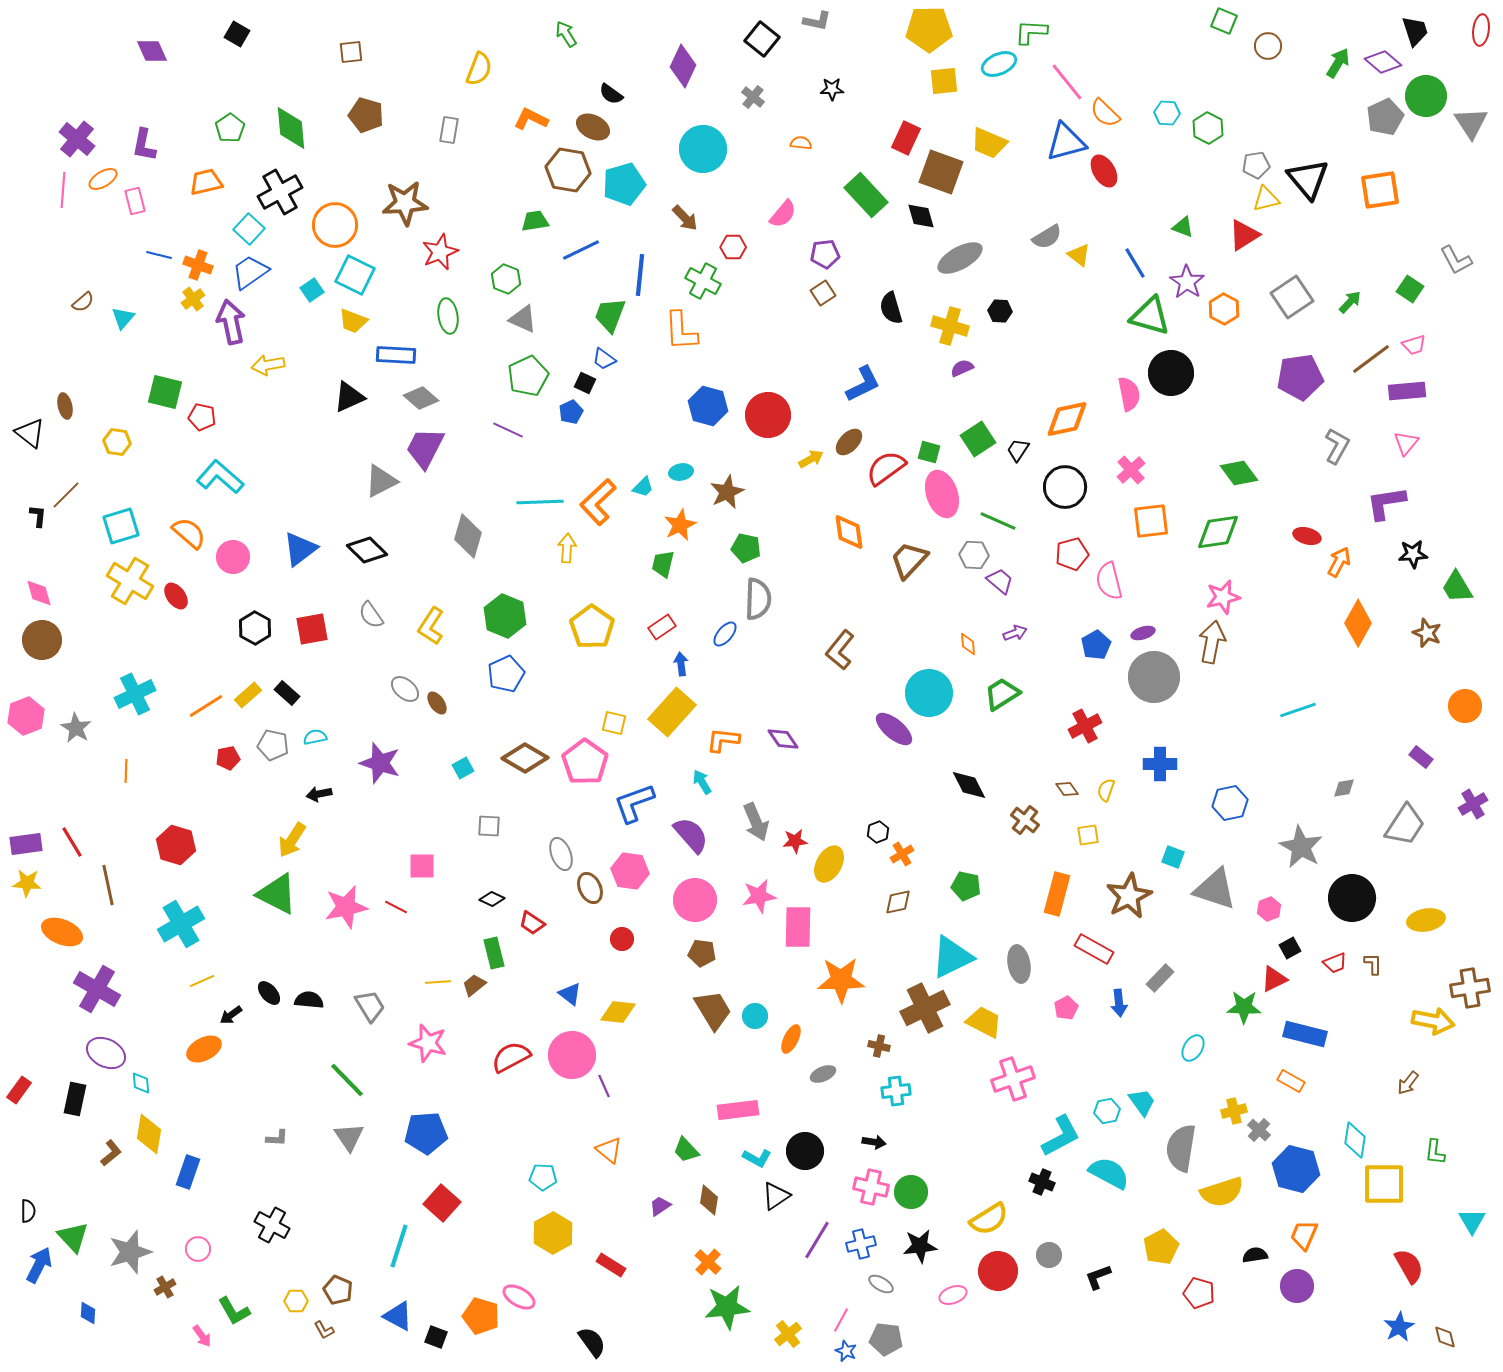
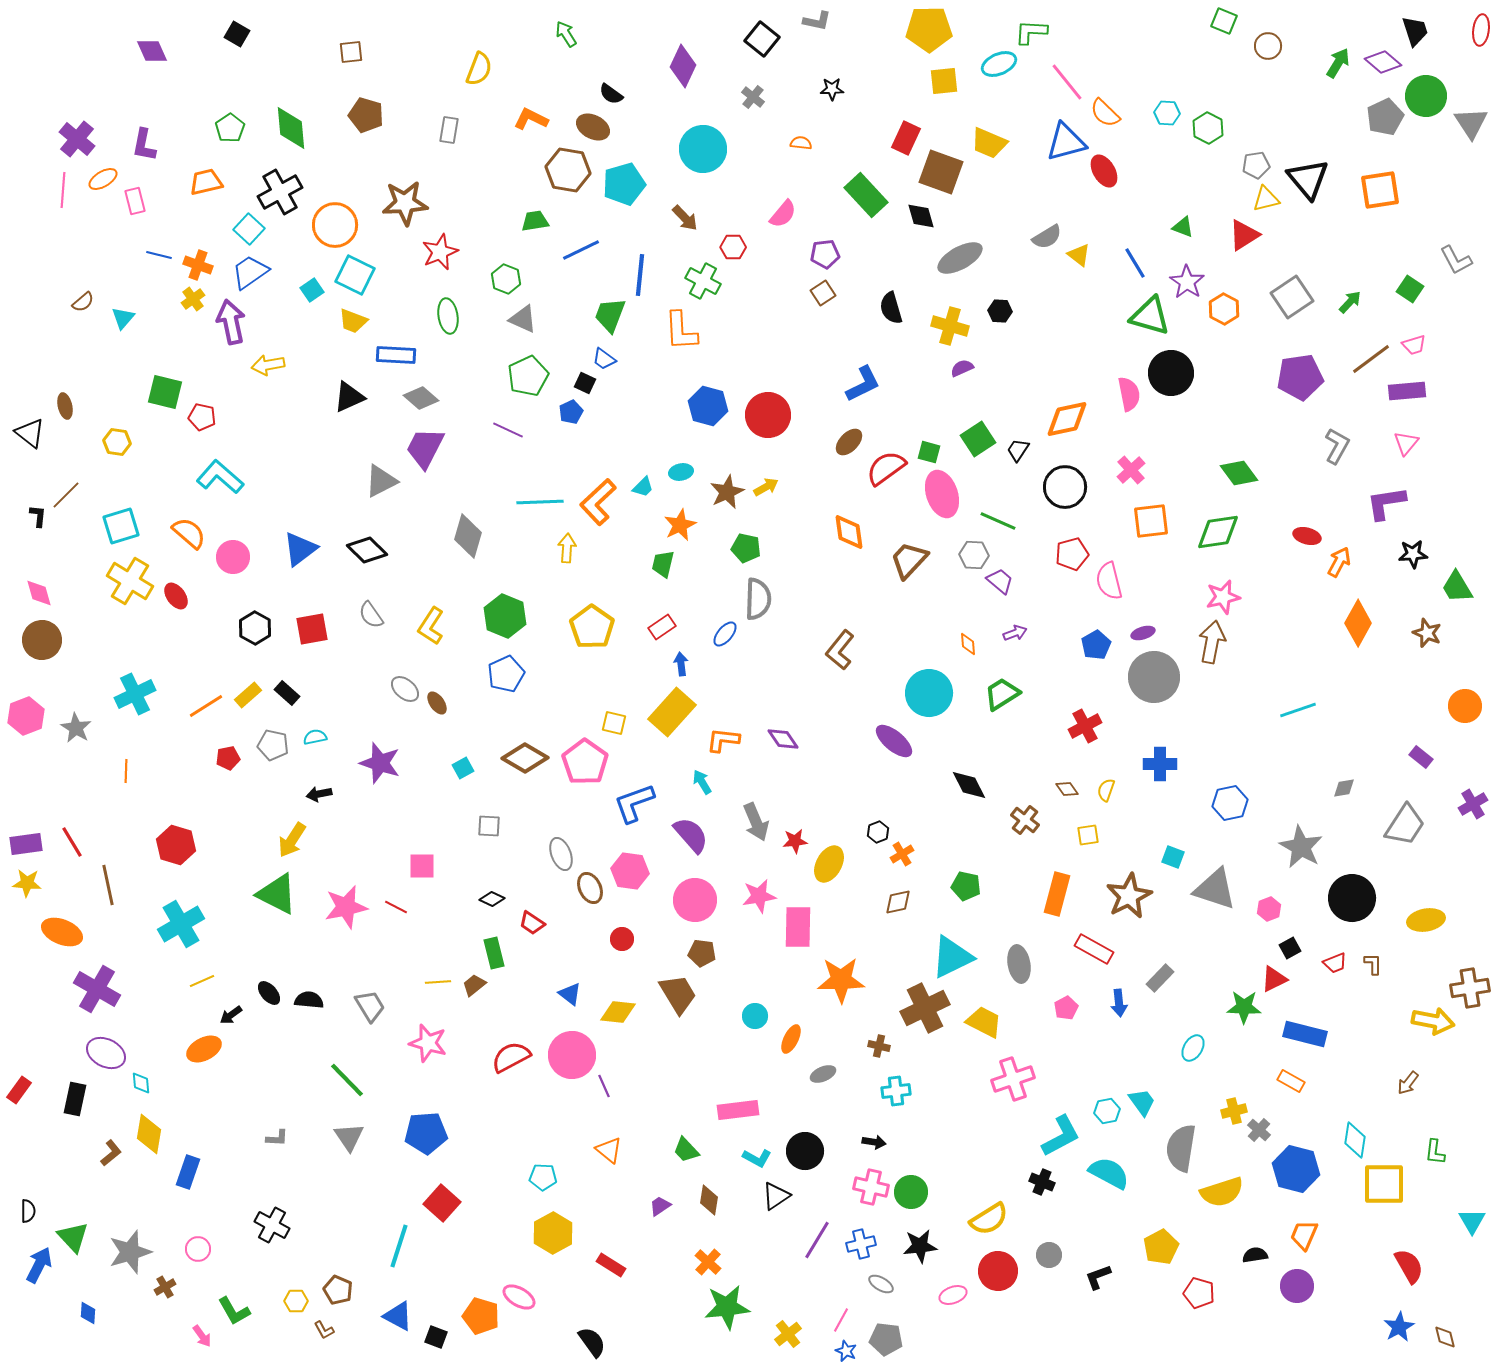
yellow arrow at (811, 459): moved 45 px left, 28 px down
purple ellipse at (894, 729): moved 12 px down
brown trapezoid at (713, 1010): moved 35 px left, 16 px up
